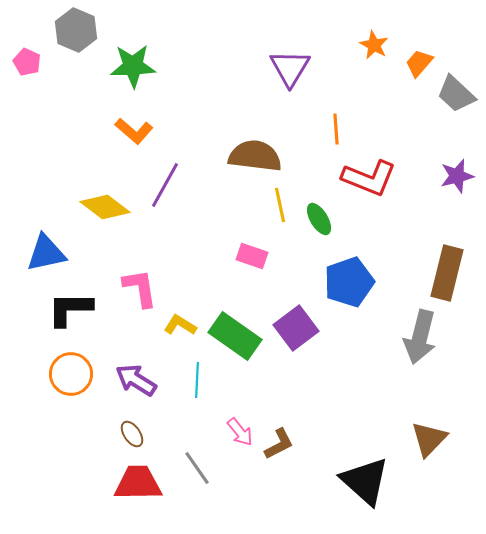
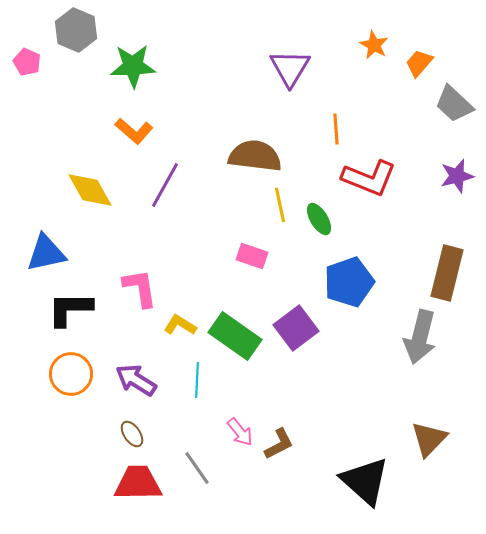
gray trapezoid: moved 2 px left, 10 px down
yellow diamond: moved 15 px left, 17 px up; rotated 24 degrees clockwise
